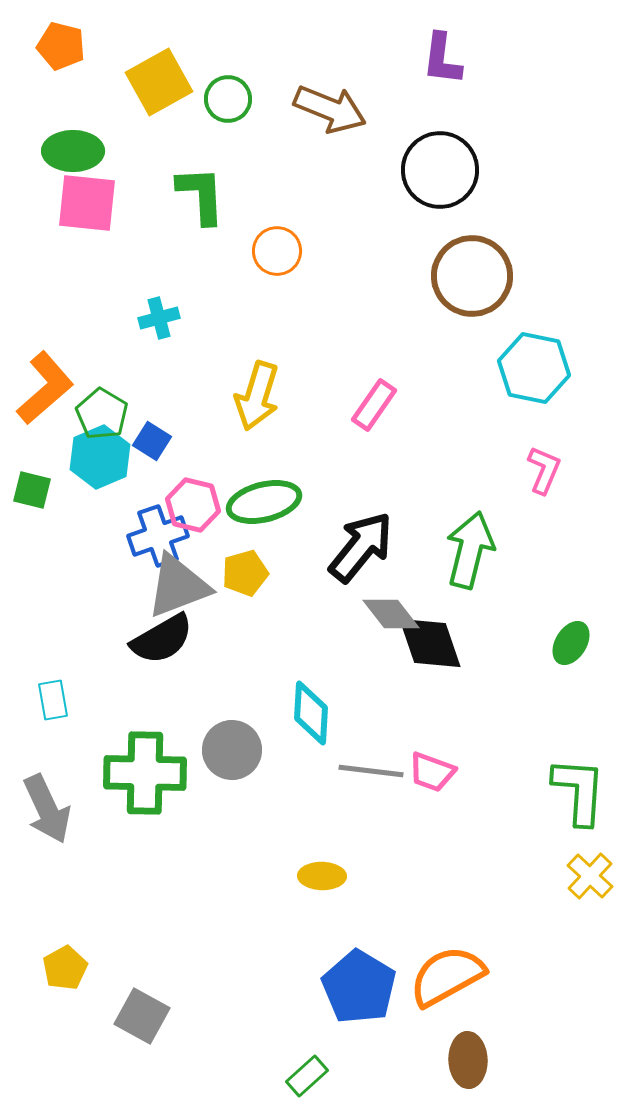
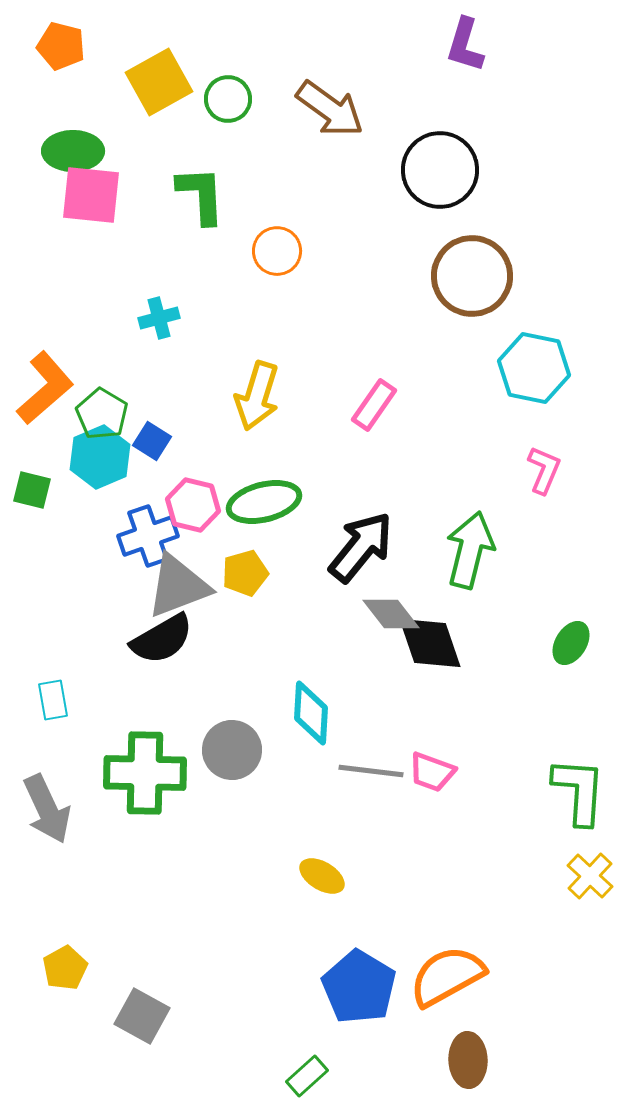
purple L-shape at (442, 59): moved 23 px right, 14 px up; rotated 10 degrees clockwise
brown arrow at (330, 109): rotated 14 degrees clockwise
pink square at (87, 203): moved 4 px right, 8 px up
blue cross at (158, 536): moved 10 px left
yellow ellipse at (322, 876): rotated 30 degrees clockwise
